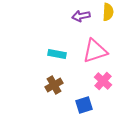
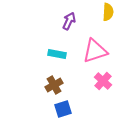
purple arrow: moved 12 px left, 5 px down; rotated 126 degrees clockwise
blue square: moved 21 px left, 4 px down
